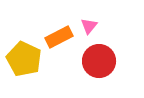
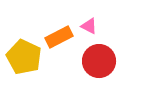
pink triangle: rotated 42 degrees counterclockwise
yellow pentagon: moved 2 px up
